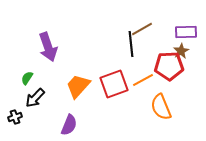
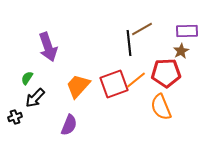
purple rectangle: moved 1 px right, 1 px up
black line: moved 2 px left, 1 px up
red pentagon: moved 3 px left, 7 px down
orange line: moved 7 px left; rotated 10 degrees counterclockwise
